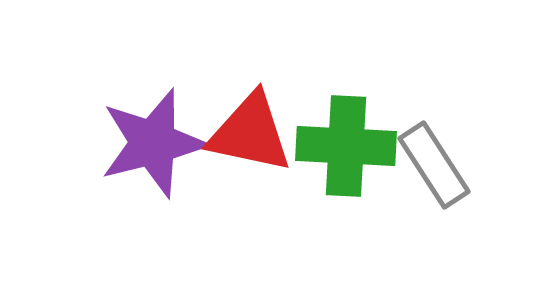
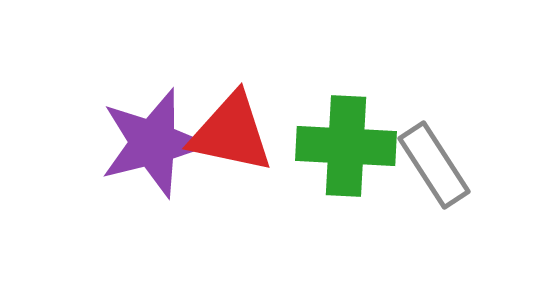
red triangle: moved 19 px left
